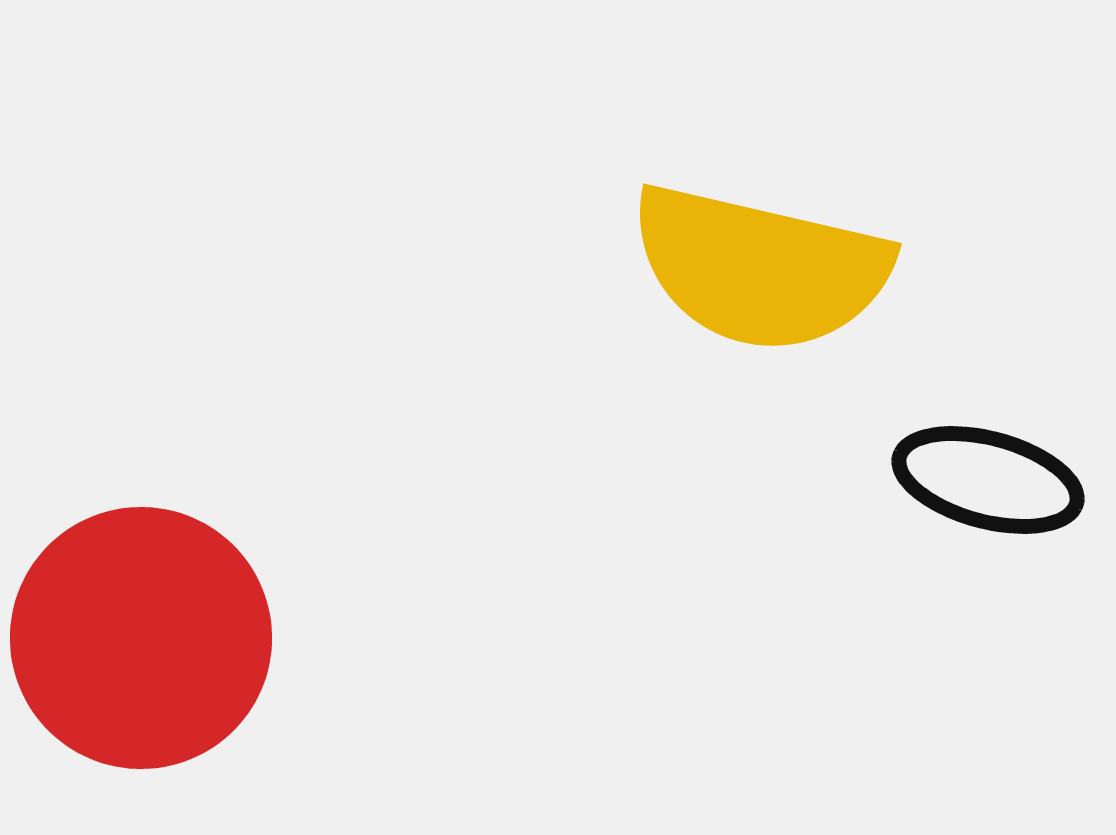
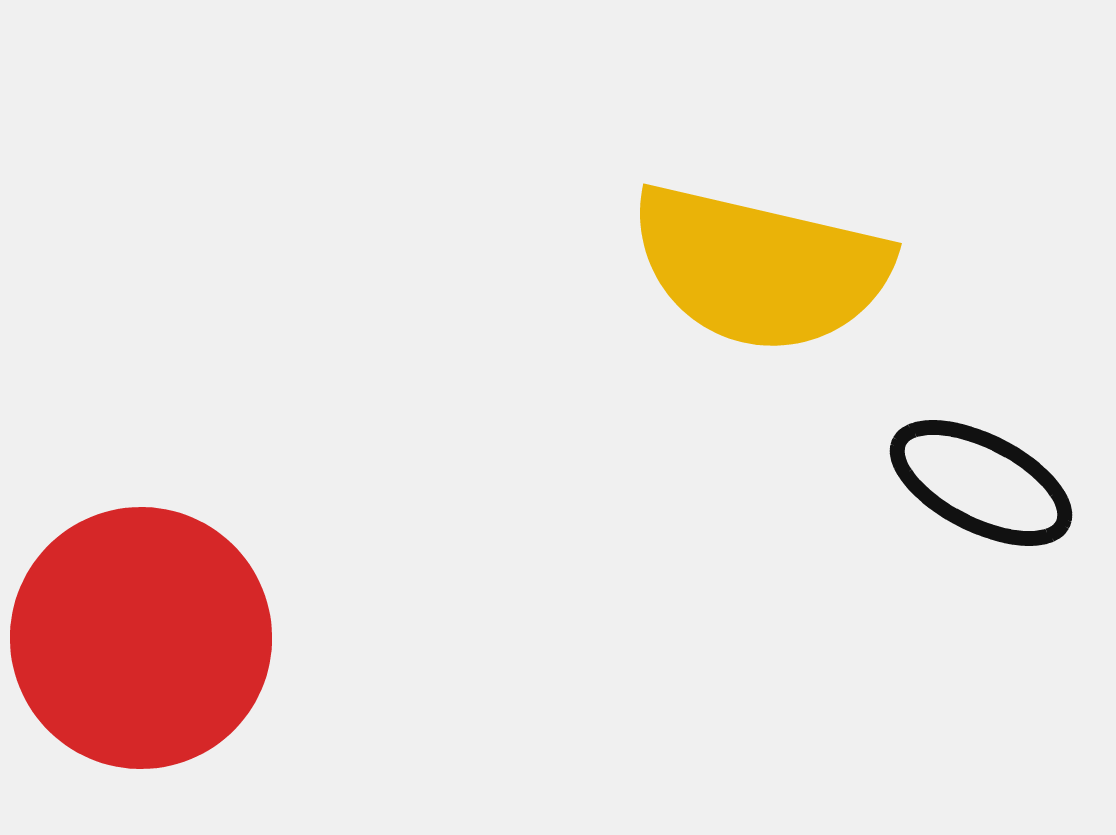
black ellipse: moved 7 px left, 3 px down; rotated 12 degrees clockwise
